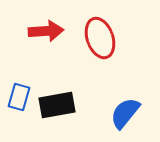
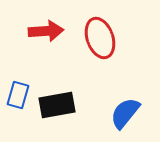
blue rectangle: moved 1 px left, 2 px up
